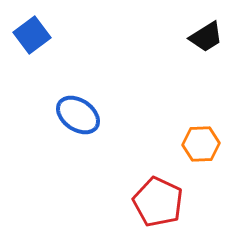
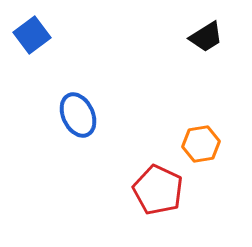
blue ellipse: rotated 30 degrees clockwise
orange hexagon: rotated 6 degrees counterclockwise
red pentagon: moved 12 px up
